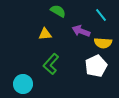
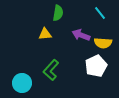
green semicircle: moved 2 px down; rotated 70 degrees clockwise
cyan line: moved 1 px left, 2 px up
purple arrow: moved 4 px down
green L-shape: moved 6 px down
cyan circle: moved 1 px left, 1 px up
